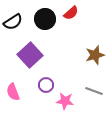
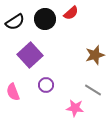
black semicircle: moved 2 px right
gray line: moved 1 px left, 1 px up; rotated 12 degrees clockwise
pink star: moved 10 px right, 7 px down
